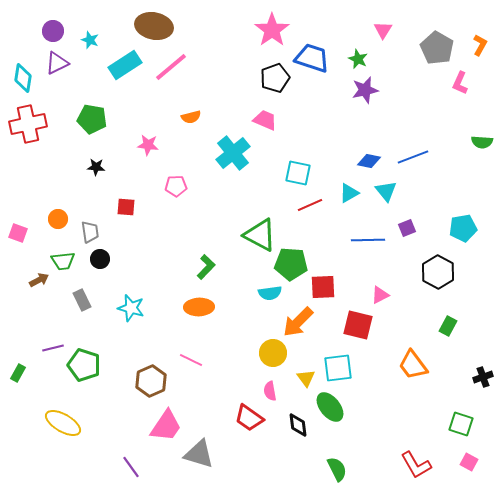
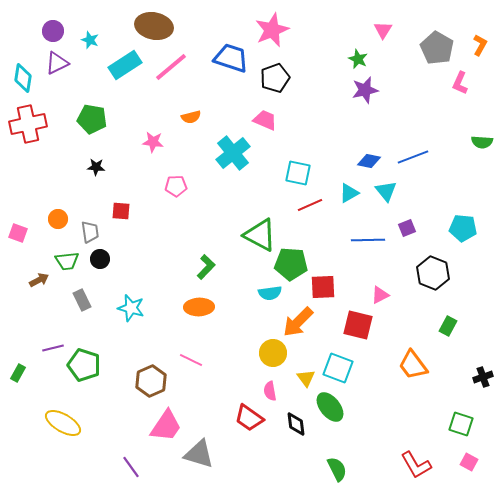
pink star at (272, 30): rotated 12 degrees clockwise
blue trapezoid at (312, 58): moved 81 px left
pink star at (148, 145): moved 5 px right, 3 px up
red square at (126, 207): moved 5 px left, 4 px down
cyan pentagon at (463, 228): rotated 16 degrees clockwise
green trapezoid at (63, 261): moved 4 px right
black hexagon at (438, 272): moved 5 px left, 1 px down; rotated 8 degrees counterclockwise
cyan square at (338, 368): rotated 28 degrees clockwise
black diamond at (298, 425): moved 2 px left, 1 px up
